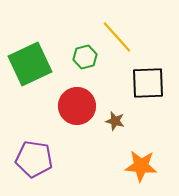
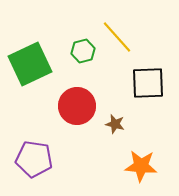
green hexagon: moved 2 px left, 6 px up
brown star: moved 3 px down
